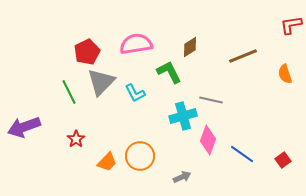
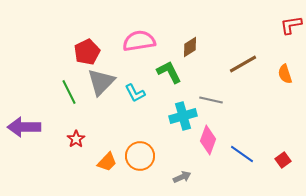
pink semicircle: moved 3 px right, 3 px up
brown line: moved 8 px down; rotated 8 degrees counterclockwise
purple arrow: rotated 20 degrees clockwise
